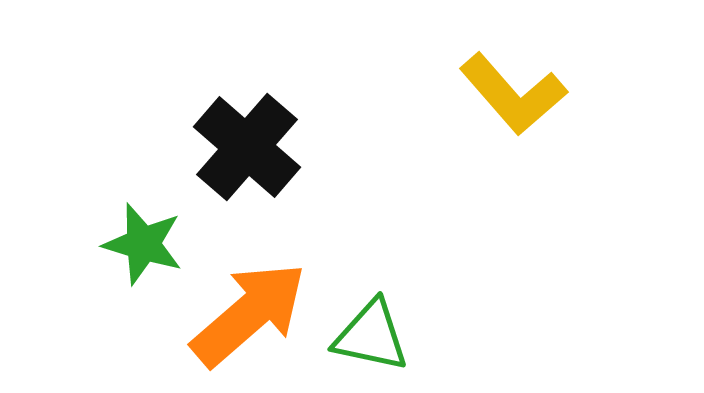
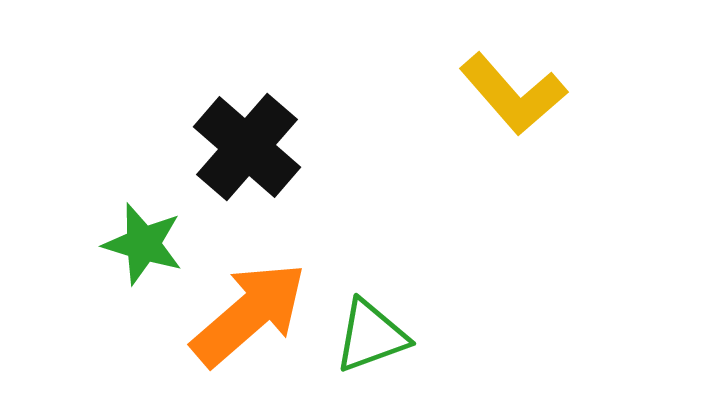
green triangle: rotated 32 degrees counterclockwise
